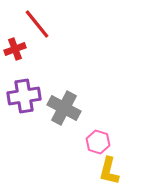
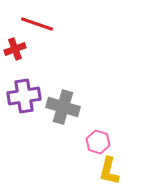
red line: rotated 32 degrees counterclockwise
gray cross: moved 1 px left, 1 px up; rotated 12 degrees counterclockwise
